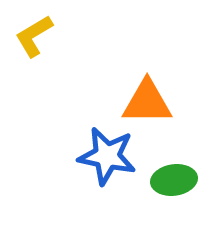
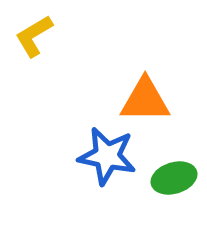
orange triangle: moved 2 px left, 2 px up
green ellipse: moved 2 px up; rotated 9 degrees counterclockwise
